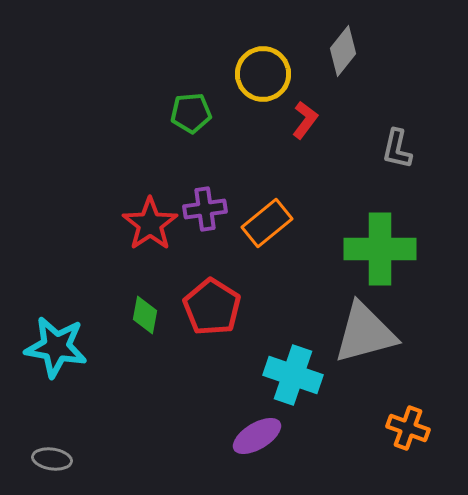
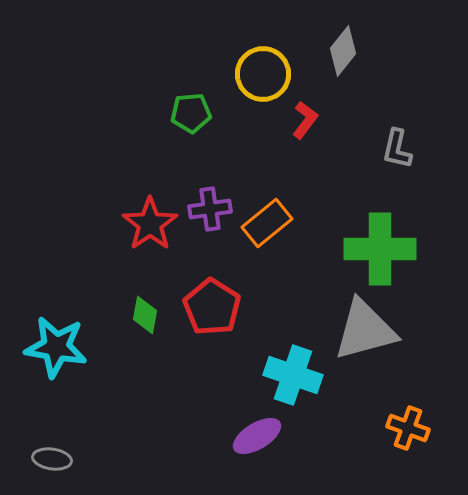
purple cross: moved 5 px right
gray triangle: moved 3 px up
